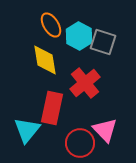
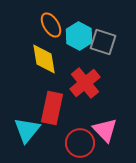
yellow diamond: moved 1 px left, 1 px up
